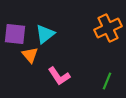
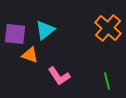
orange cross: rotated 24 degrees counterclockwise
cyan triangle: moved 4 px up
orange triangle: rotated 30 degrees counterclockwise
green line: rotated 36 degrees counterclockwise
